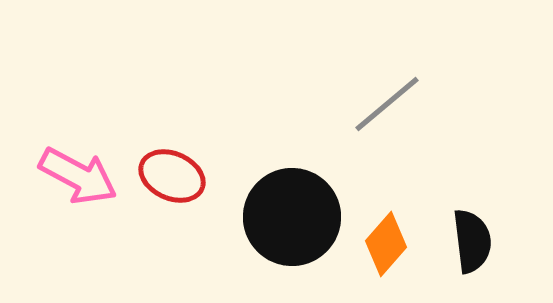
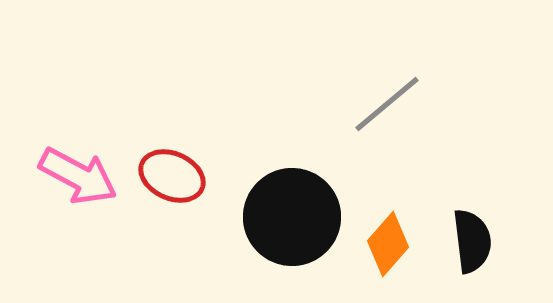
orange diamond: moved 2 px right
